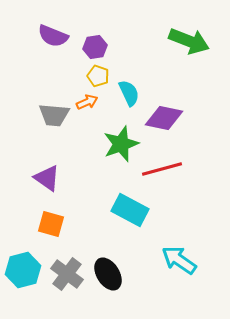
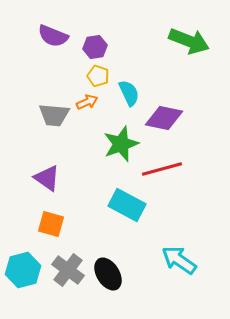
cyan rectangle: moved 3 px left, 5 px up
gray cross: moved 1 px right, 4 px up
